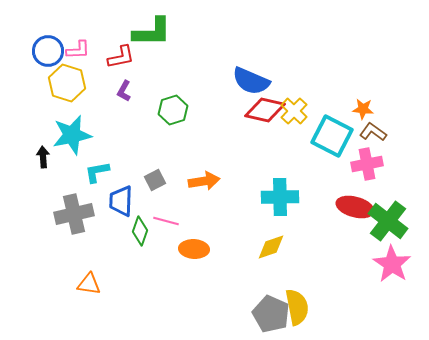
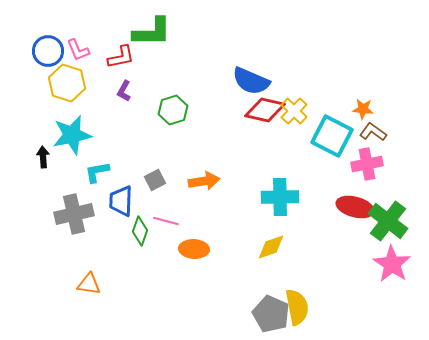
pink L-shape: rotated 70 degrees clockwise
